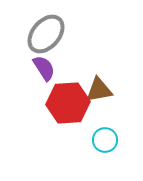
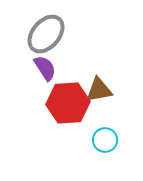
purple semicircle: moved 1 px right
